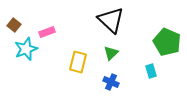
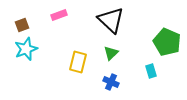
brown square: moved 8 px right; rotated 32 degrees clockwise
pink rectangle: moved 12 px right, 17 px up
